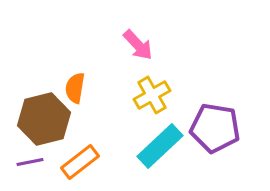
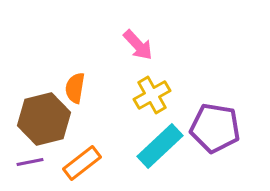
orange rectangle: moved 2 px right, 1 px down
